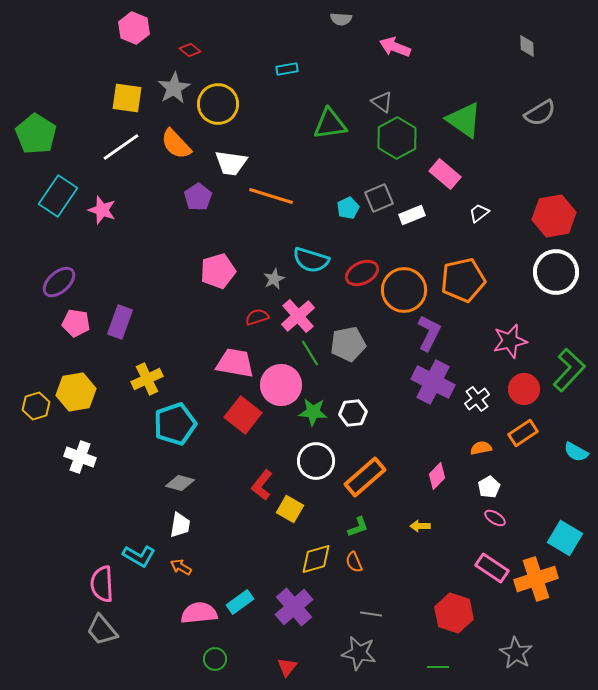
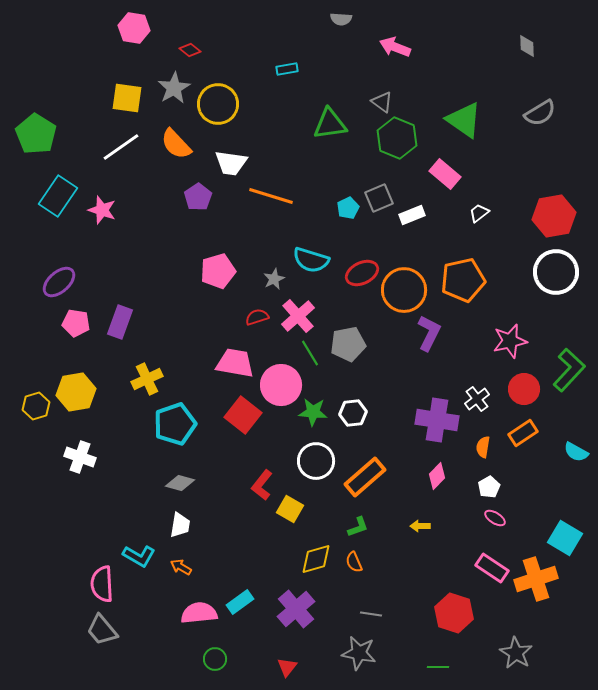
pink hexagon at (134, 28): rotated 12 degrees counterclockwise
green hexagon at (397, 138): rotated 9 degrees counterclockwise
purple cross at (433, 382): moved 4 px right, 38 px down; rotated 18 degrees counterclockwise
orange semicircle at (481, 448): moved 2 px right, 1 px up; rotated 70 degrees counterclockwise
purple cross at (294, 607): moved 2 px right, 2 px down
